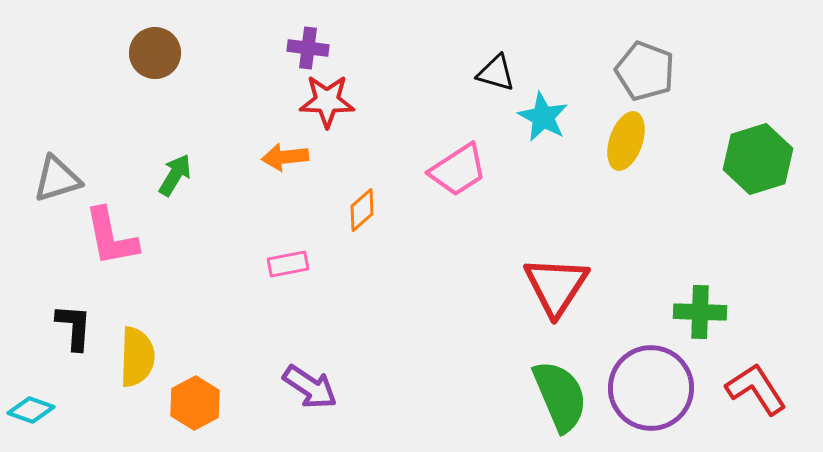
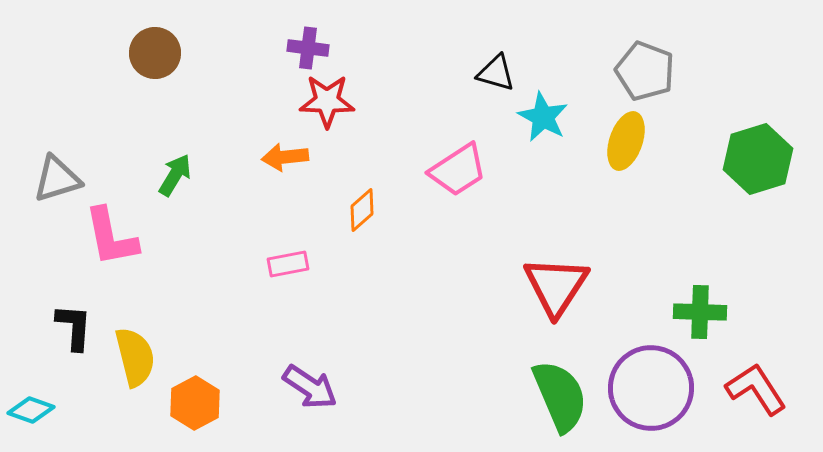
yellow semicircle: moved 2 px left; rotated 16 degrees counterclockwise
